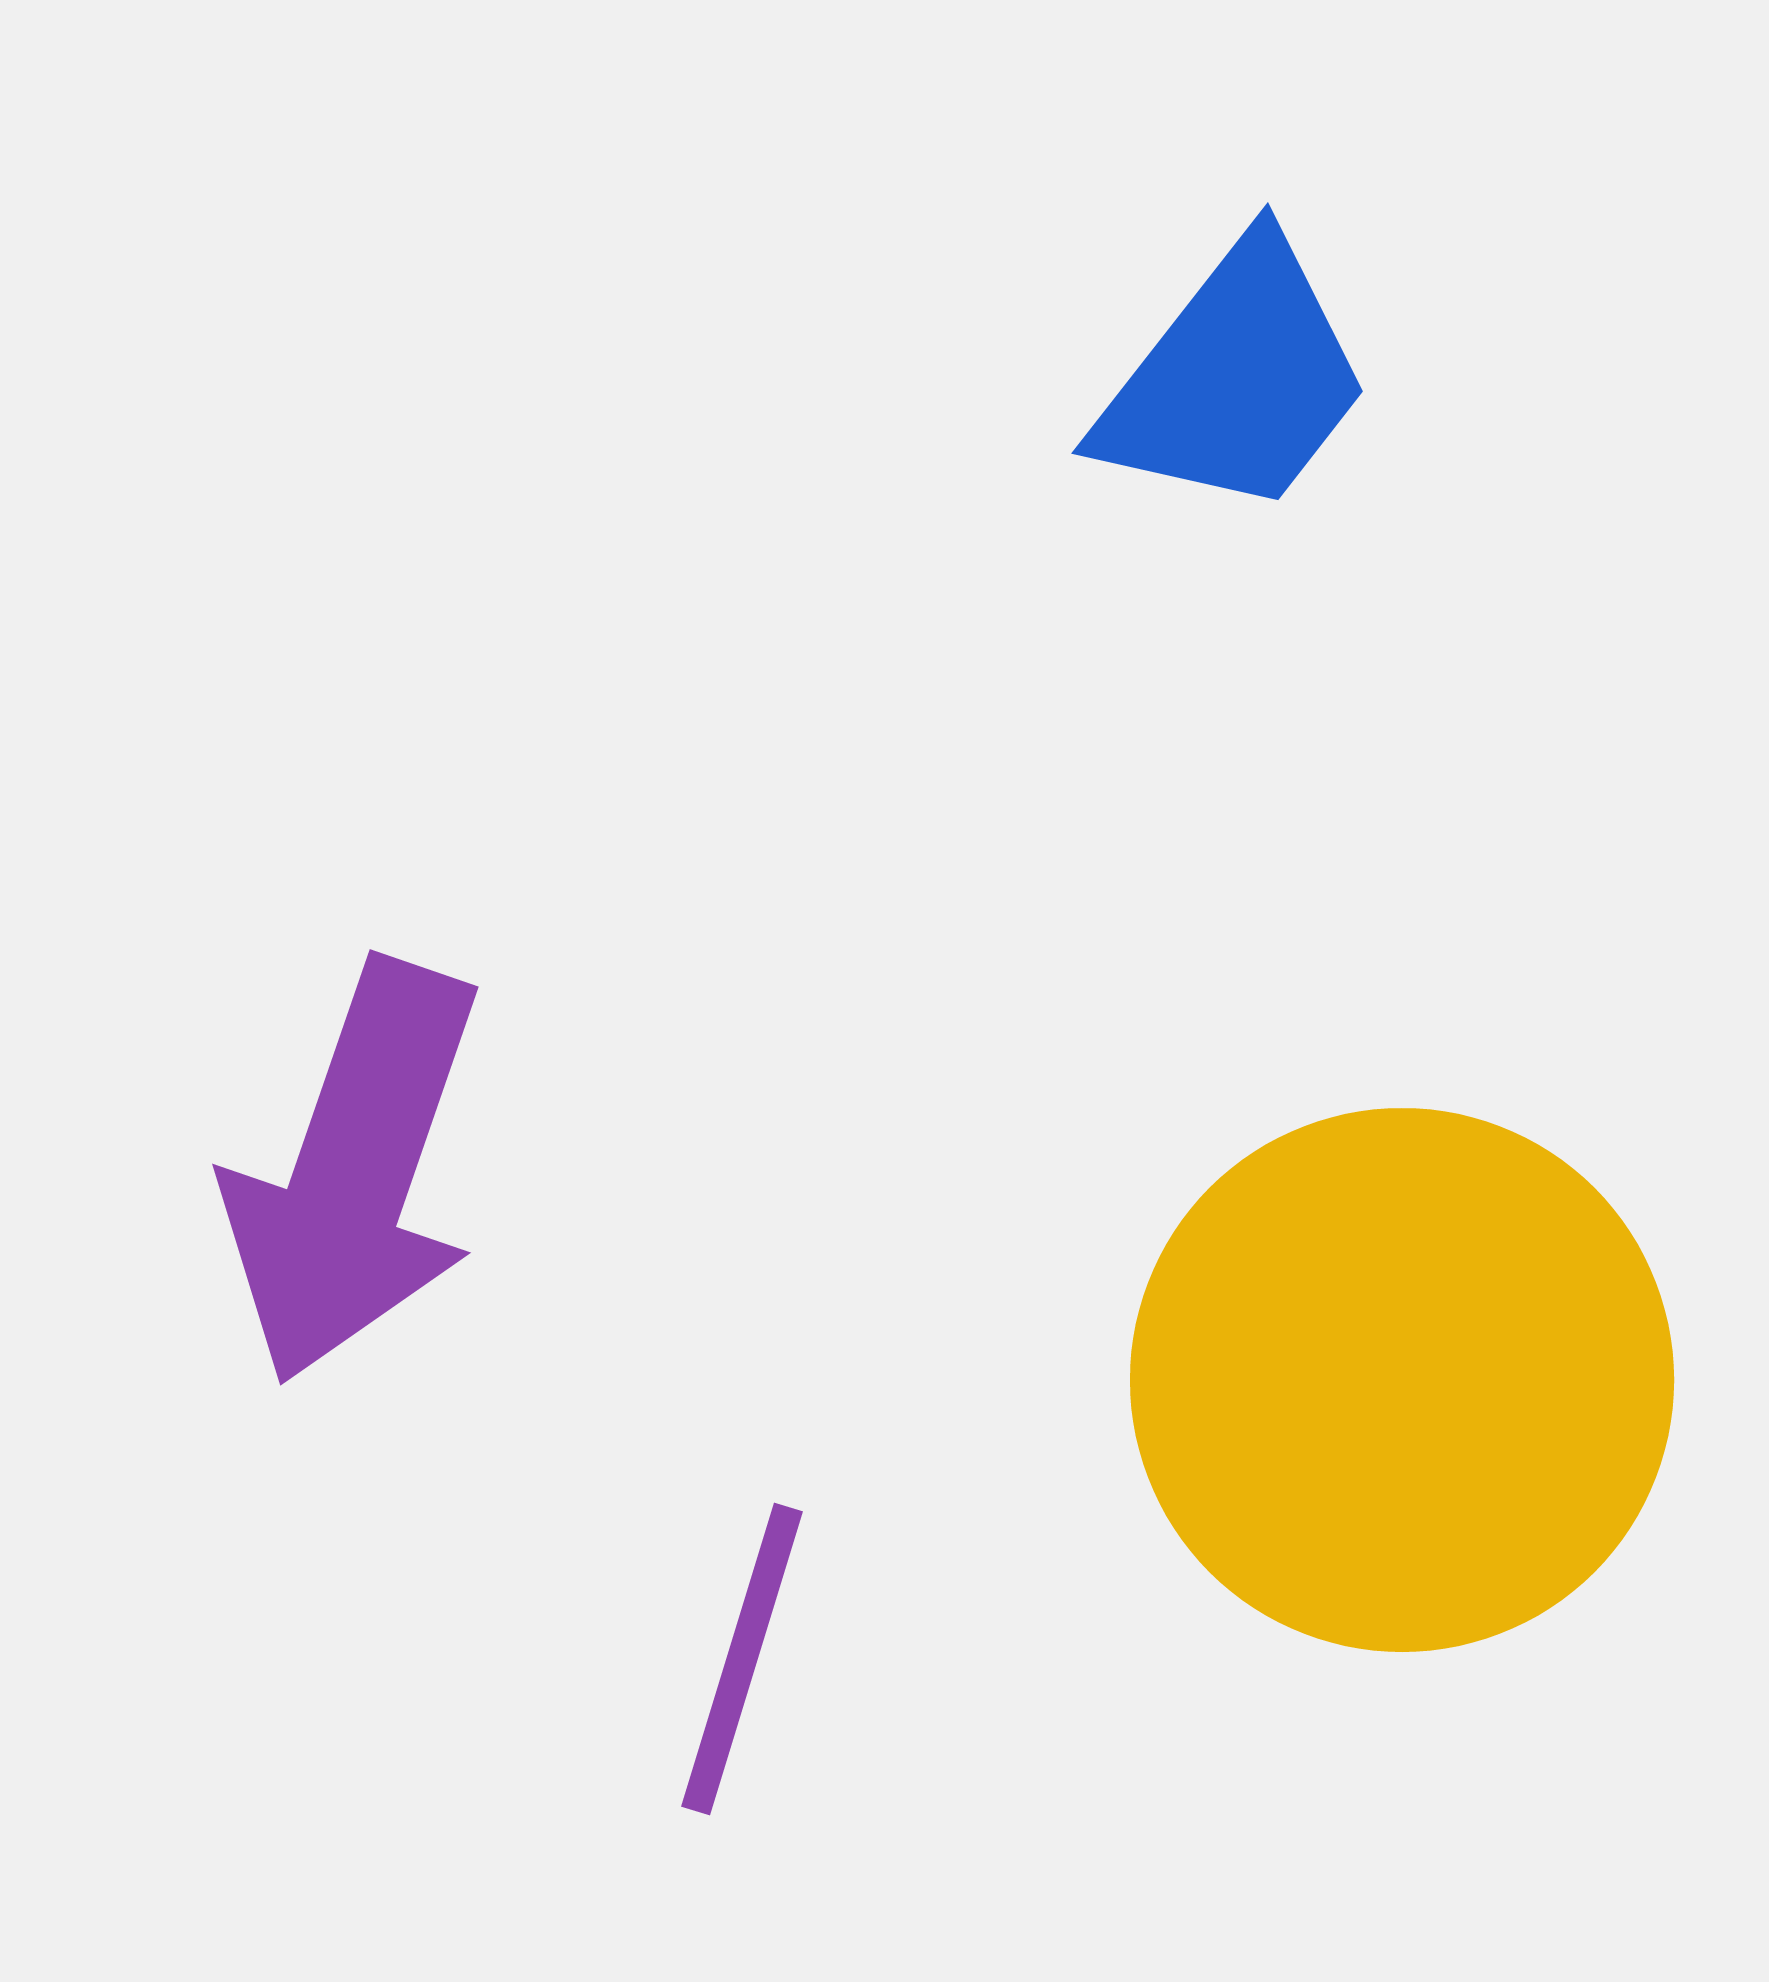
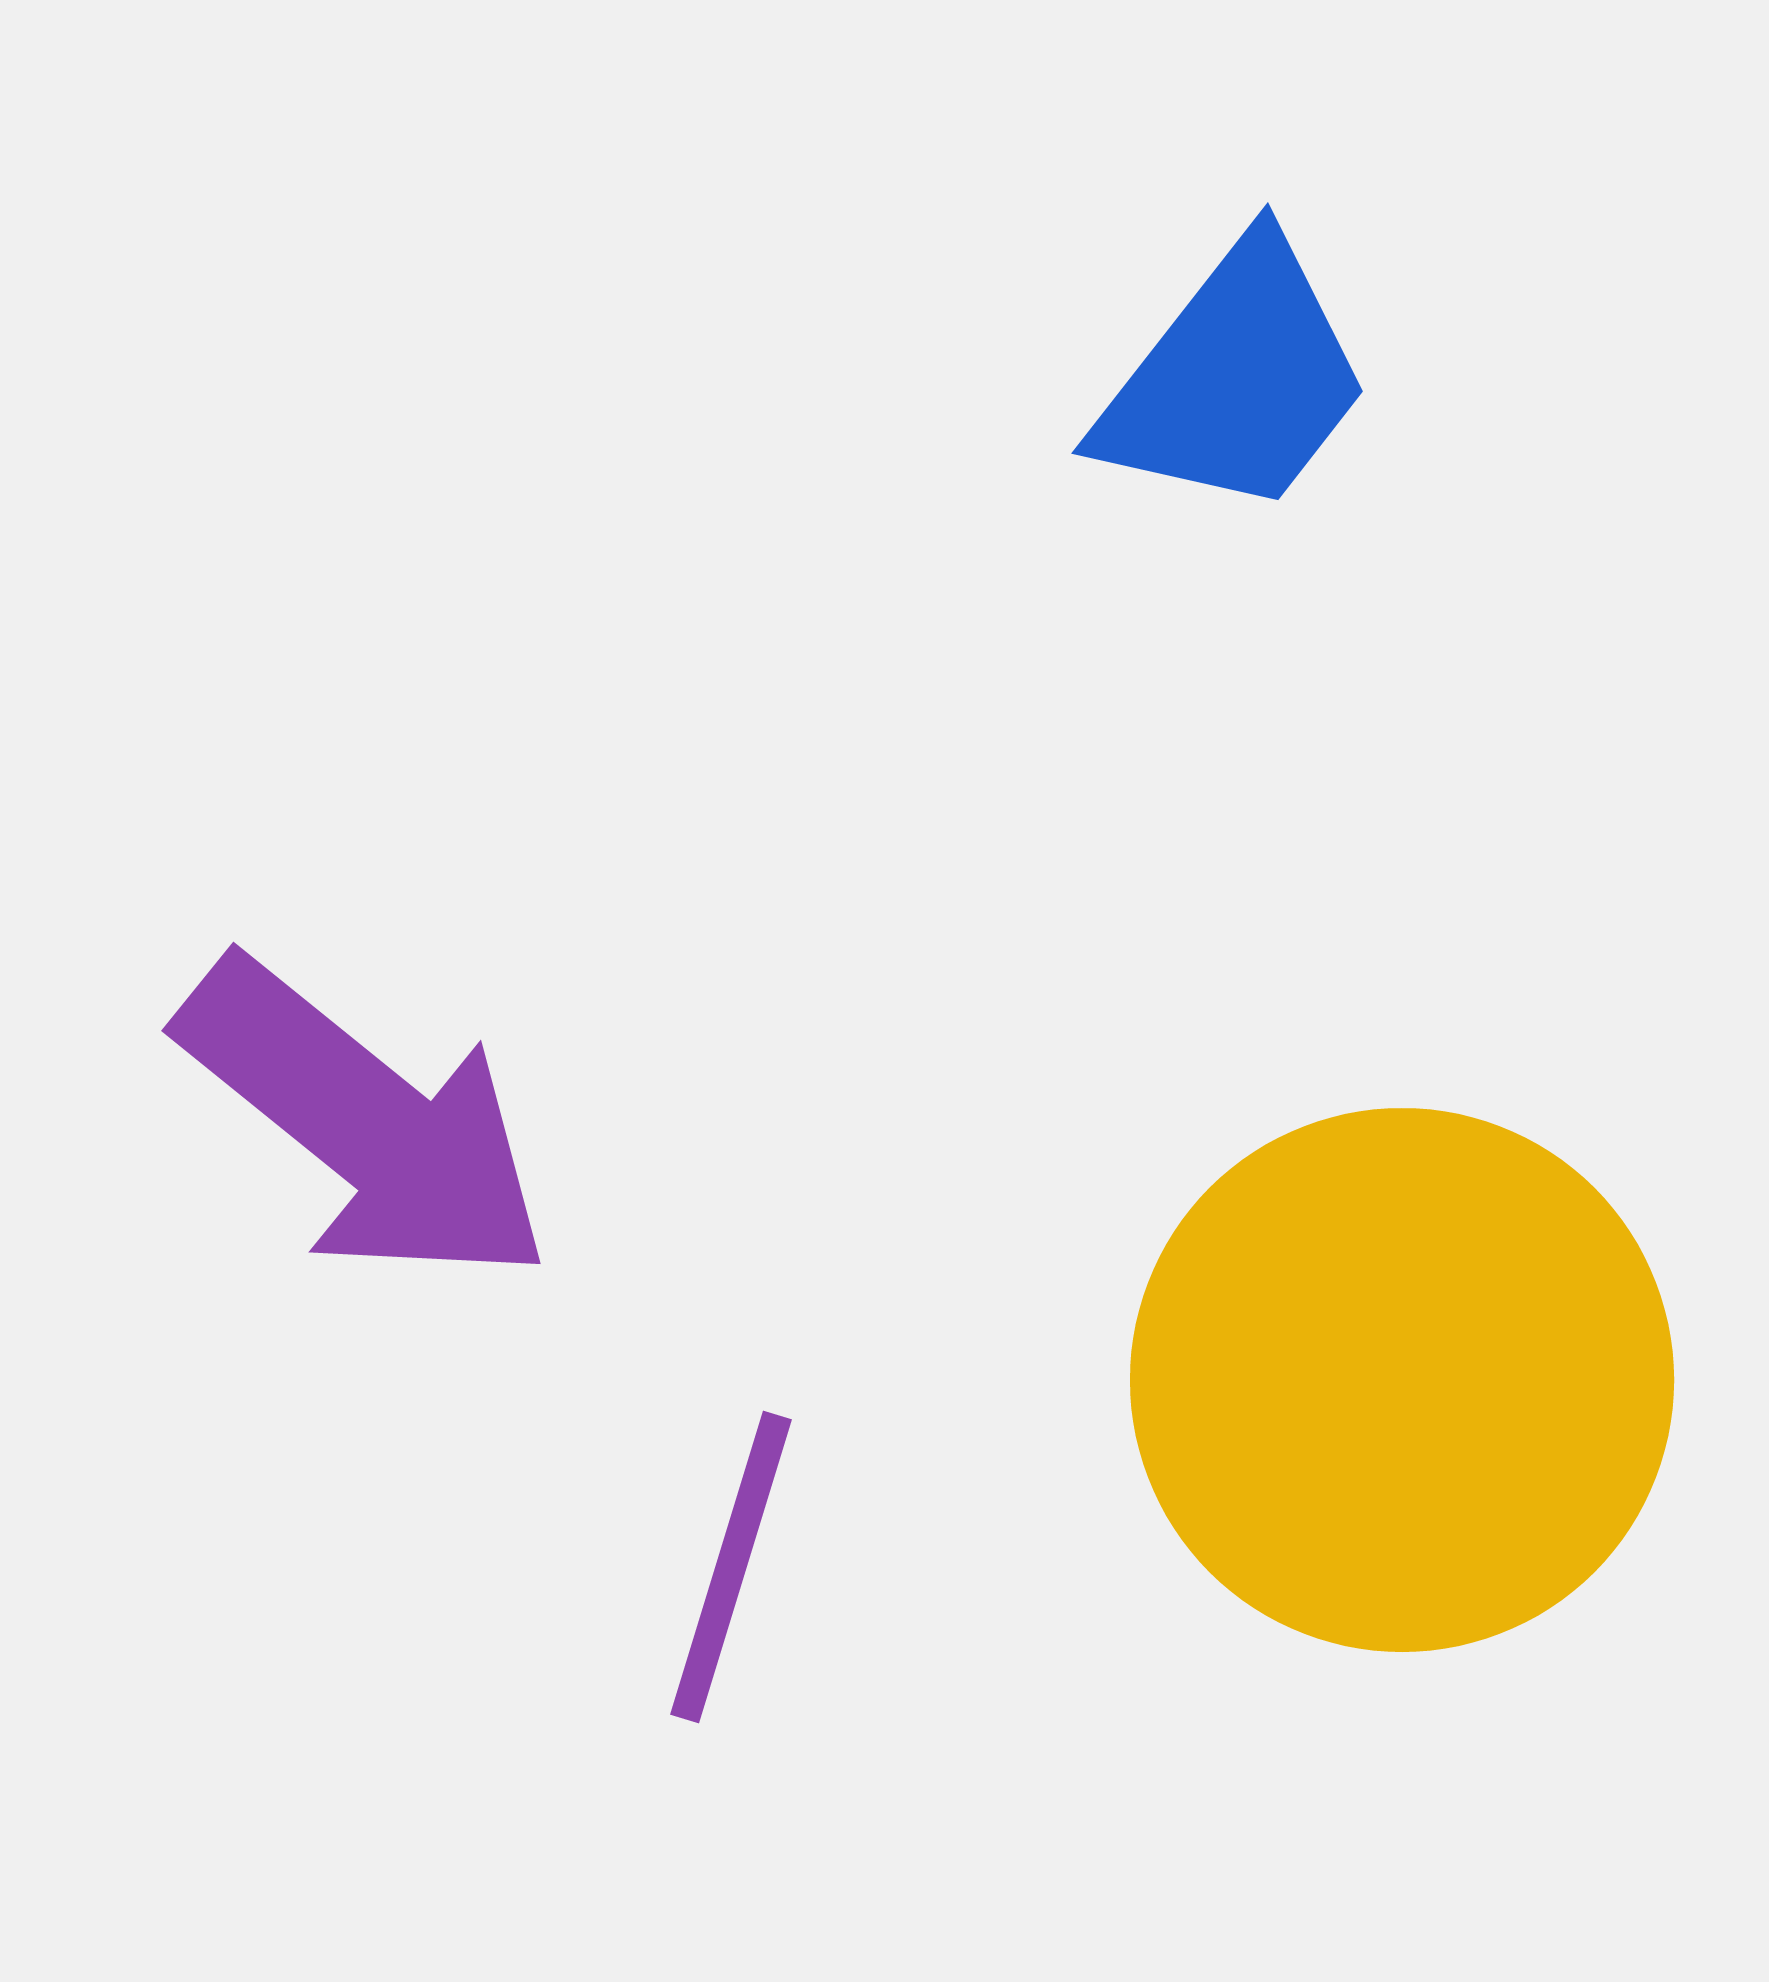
purple arrow: moved 11 px right, 50 px up; rotated 70 degrees counterclockwise
purple line: moved 11 px left, 92 px up
